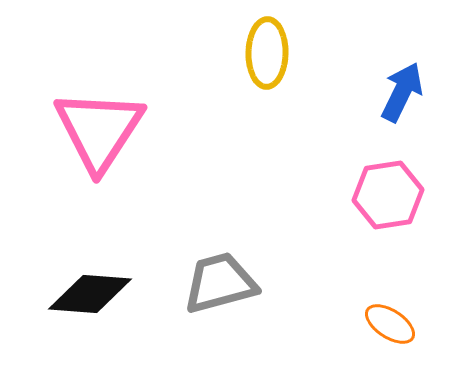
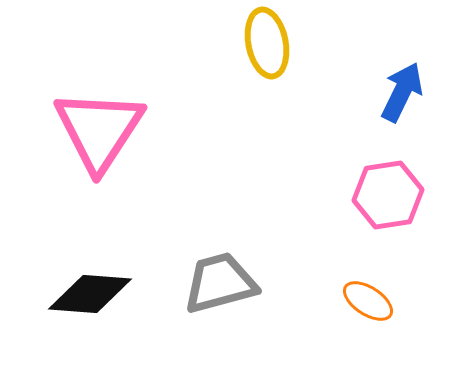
yellow ellipse: moved 10 px up; rotated 12 degrees counterclockwise
orange ellipse: moved 22 px left, 23 px up
